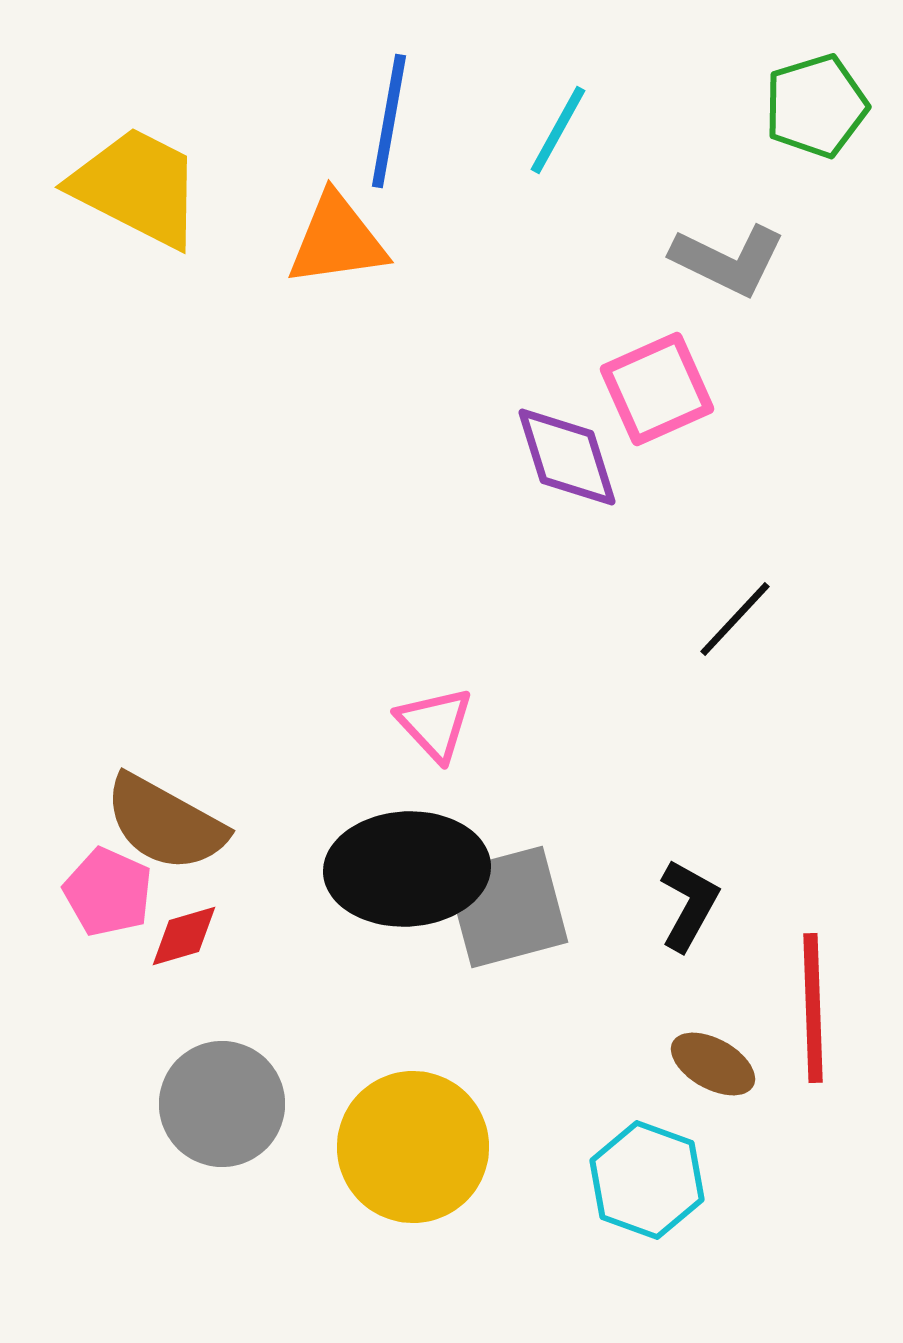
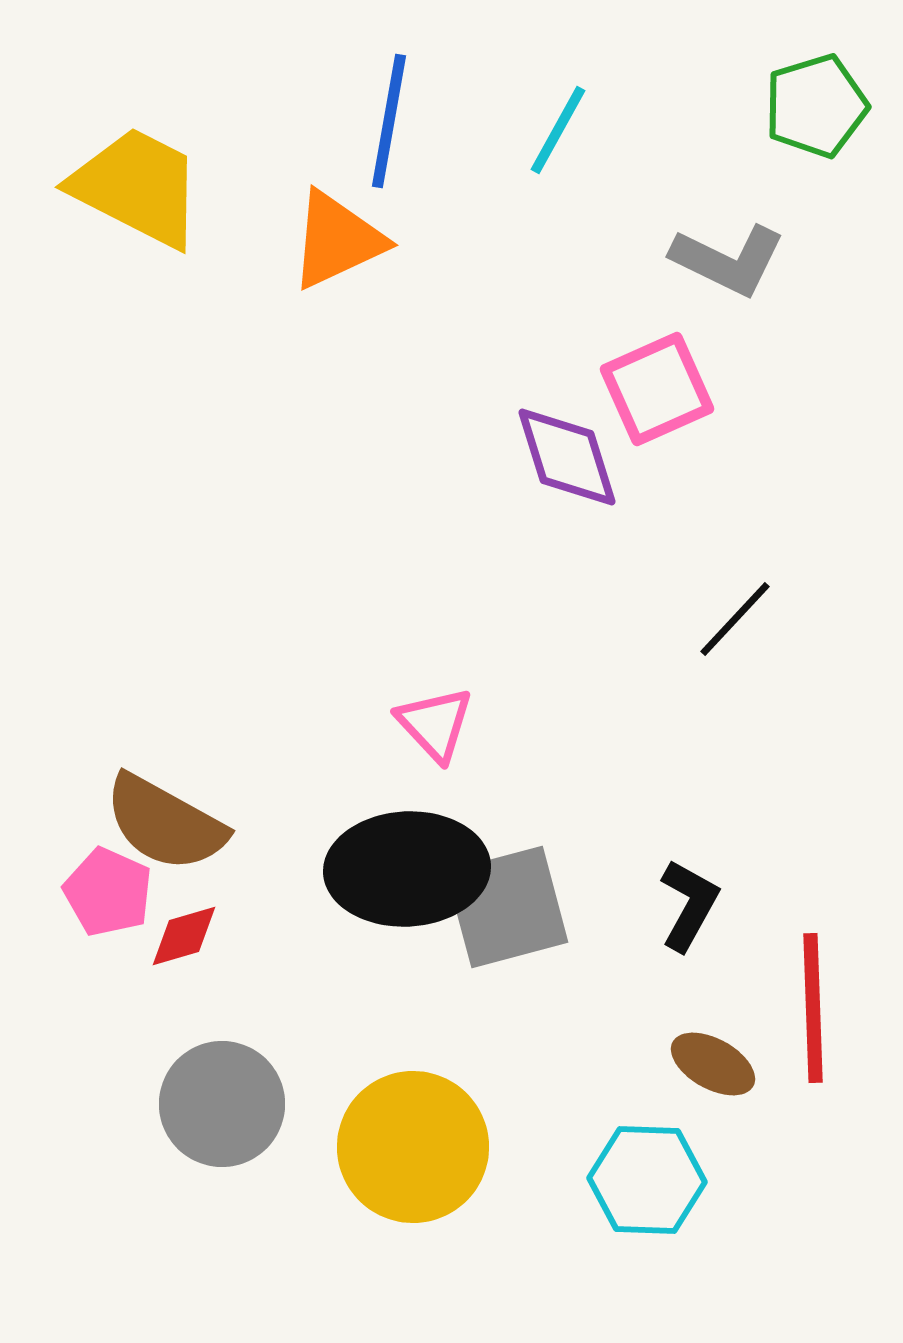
orange triangle: rotated 17 degrees counterclockwise
cyan hexagon: rotated 18 degrees counterclockwise
